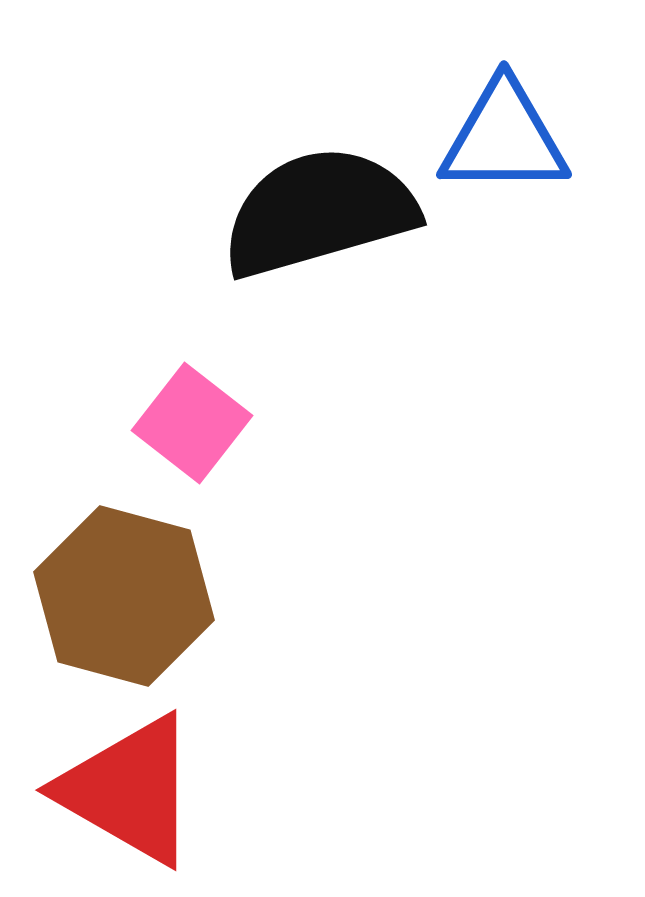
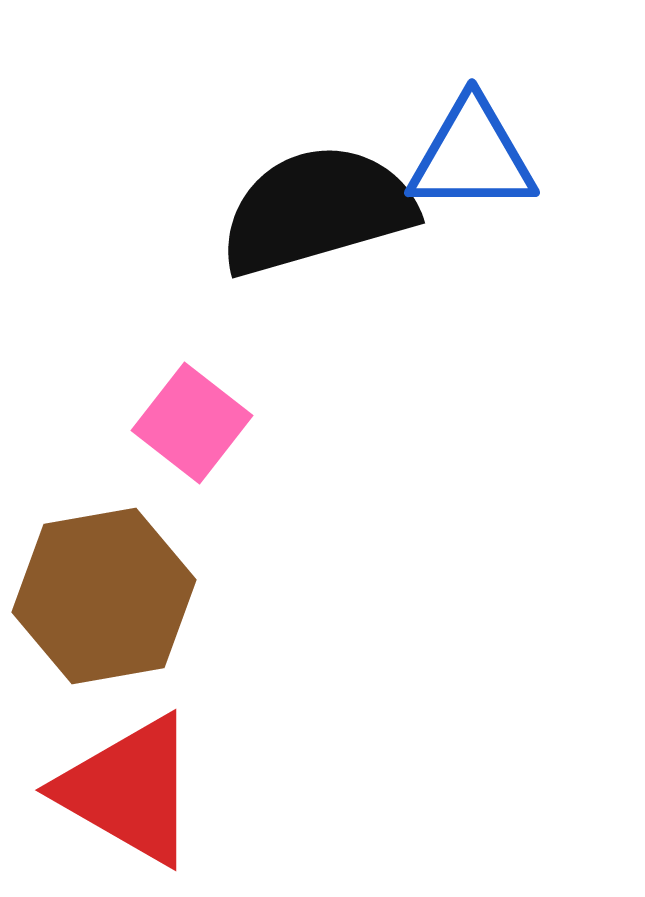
blue triangle: moved 32 px left, 18 px down
black semicircle: moved 2 px left, 2 px up
brown hexagon: moved 20 px left; rotated 25 degrees counterclockwise
